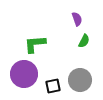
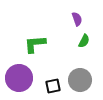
purple circle: moved 5 px left, 4 px down
